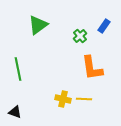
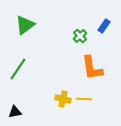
green triangle: moved 13 px left
green line: rotated 45 degrees clockwise
black triangle: rotated 32 degrees counterclockwise
